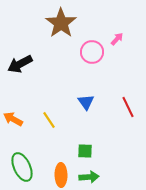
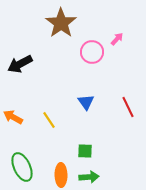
orange arrow: moved 2 px up
